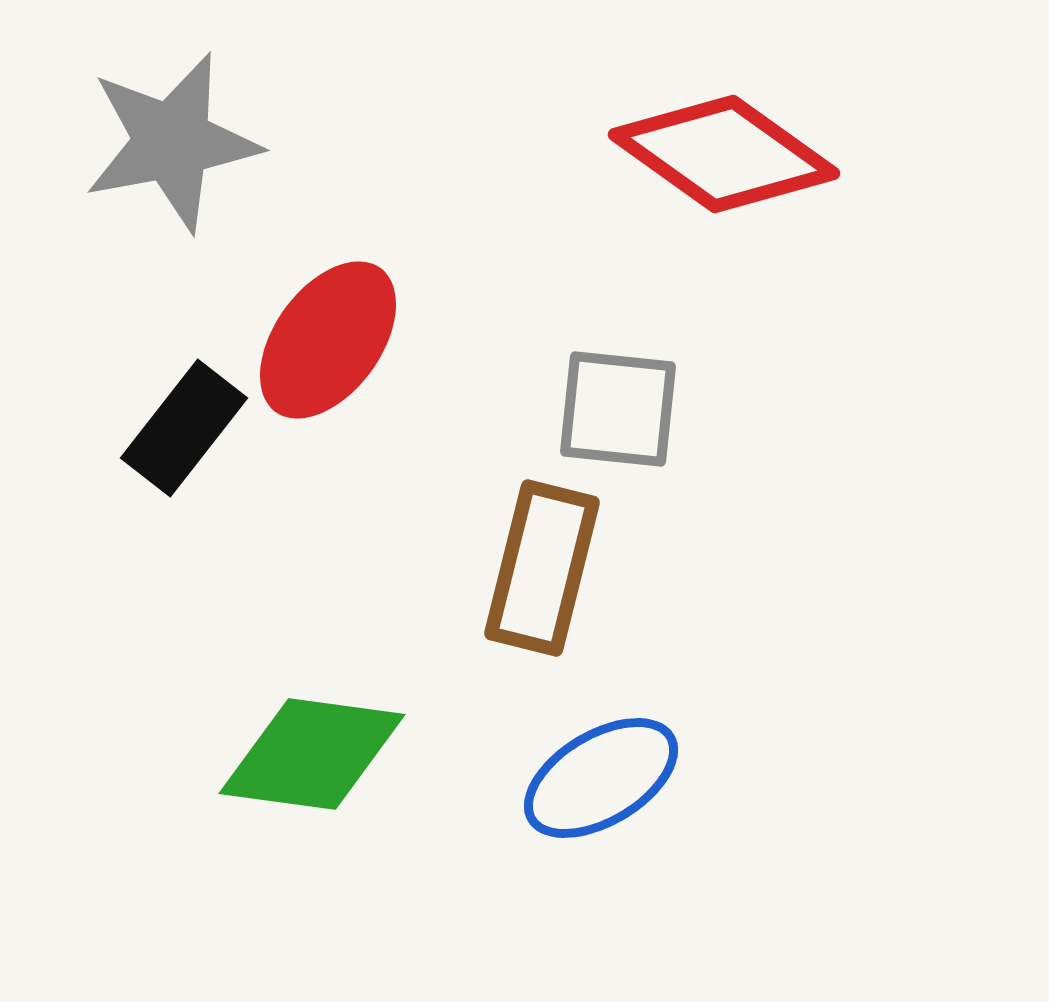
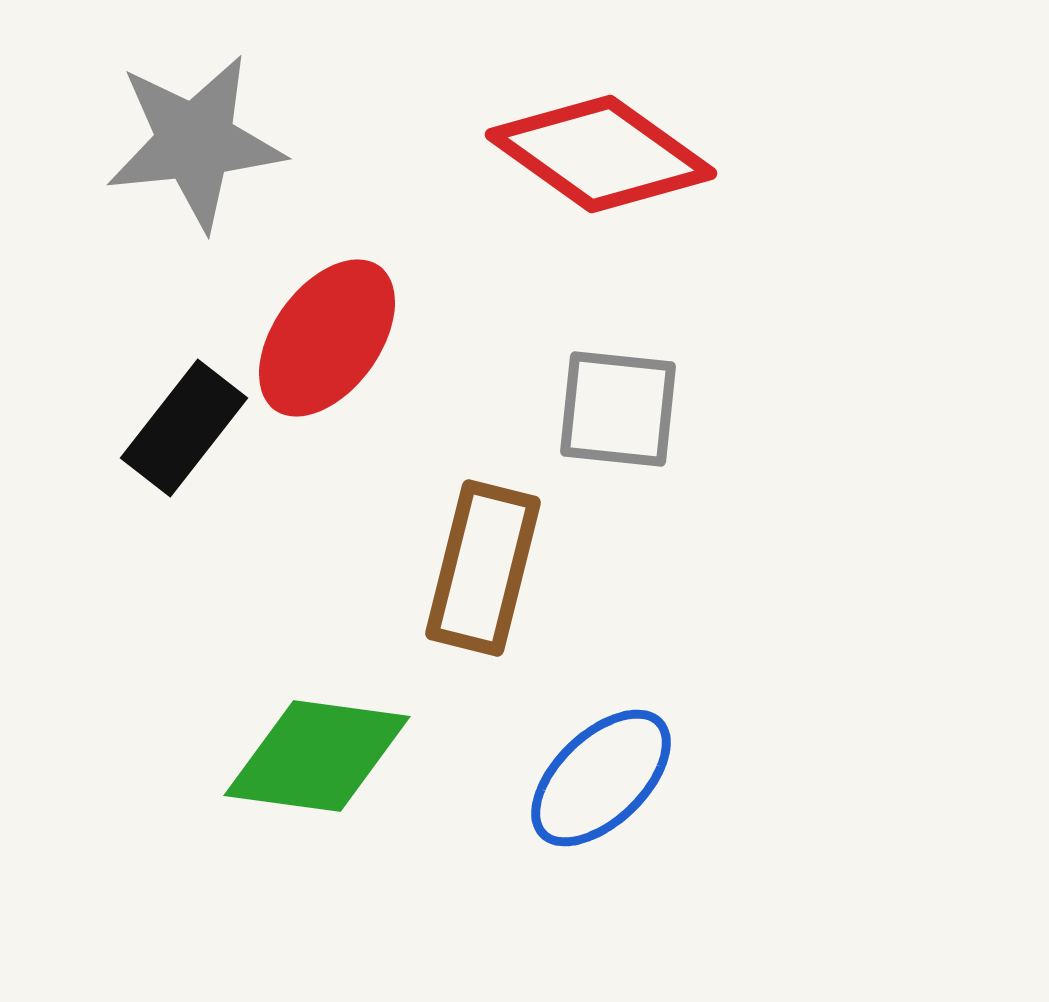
gray star: moved 23 px right; rotated 5 degrees clockwise
red diamond: moved 123 px left
red ellipse: moved 1 px left, 2 px up
brown rectangle: moved 59 px left
green diamond: moved 5 px right, 2 px down
blue ellipse: rotated 13 degrees counterclockwise
